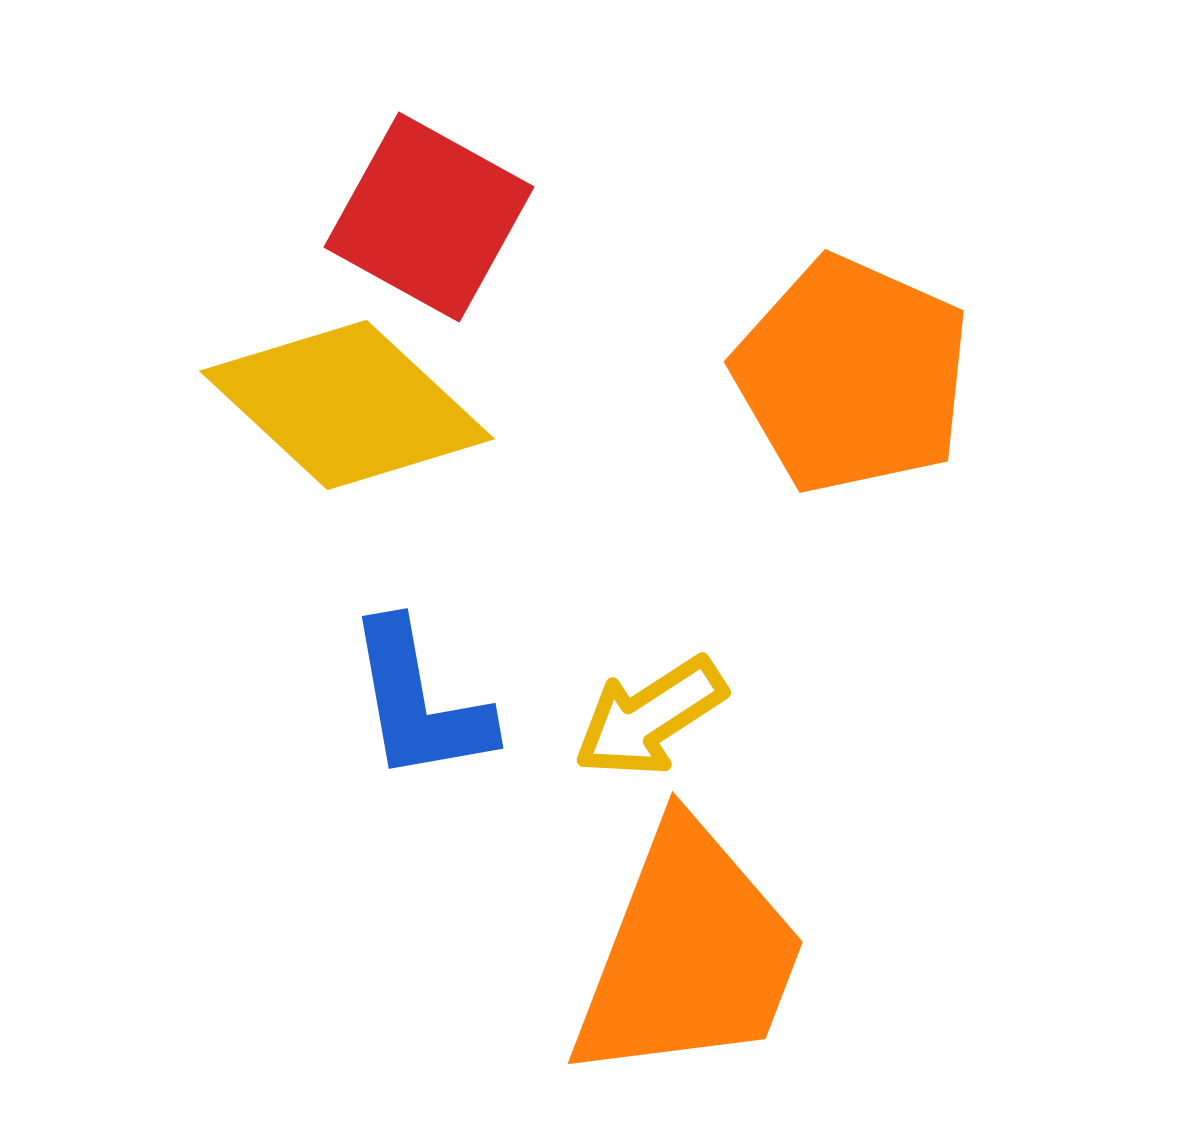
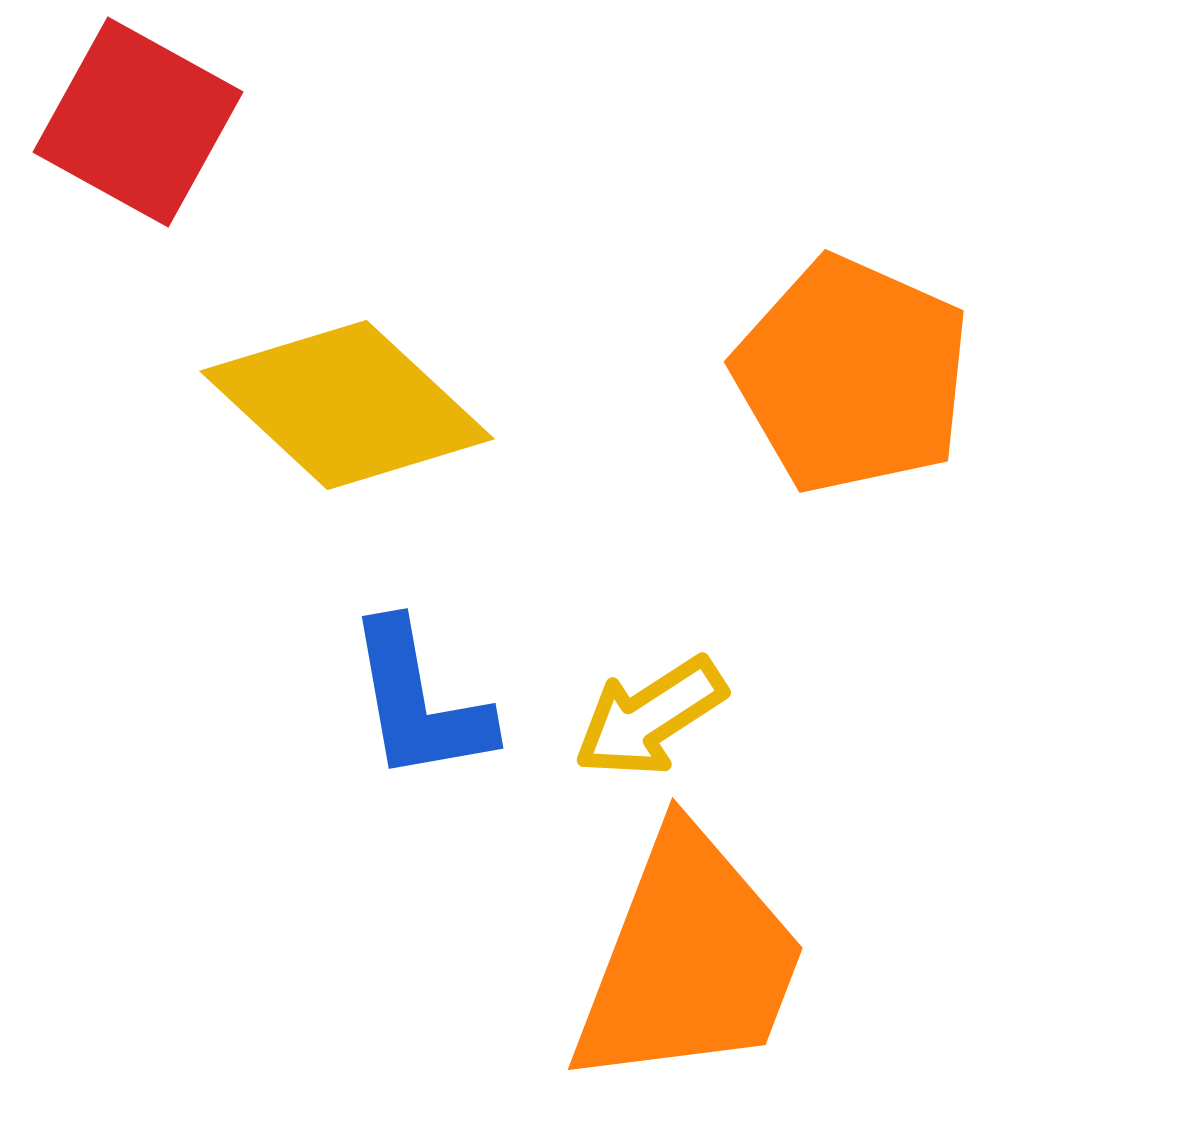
red square: moved 291 px left, 95 px up
orange trapezoid: moved 6 px down
